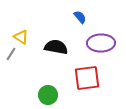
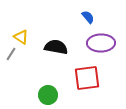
blue semicircle: moved 8 px right
